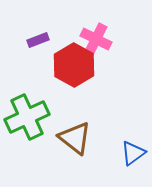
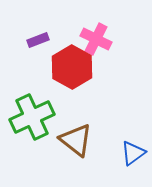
red hexagon: moved 2 px left, 2 px down
green cross: moved 5 px right
brown triangle: moved 1 px right, 2 px down
